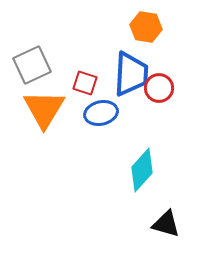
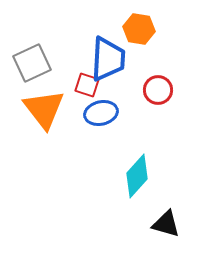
orange hexagon: moved 7 px left, 2 px down
gray square: moved 2 px up
blue trapezoid: moved 23 px left, 15 px up
red square: moved 2 px right, 2 px down
red circle: moved 1 px left, 2 px down
orange triangle: rotated 9 degrees counterclockwise
cyan diamond: moved 5 px left, 6 px down
